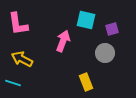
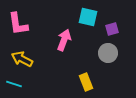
cyan square: moved 2 px right, 3 px up
pink arrow: moved 1 px right, 1 px up
gray circle: moved 3 px right
cyan line: moved 1 px right, 1 px down
